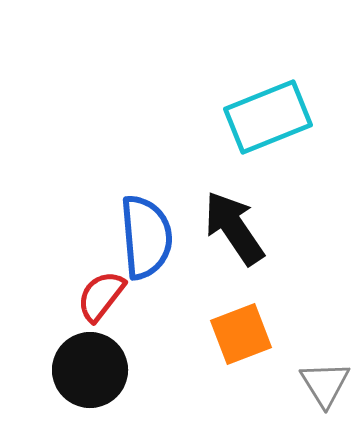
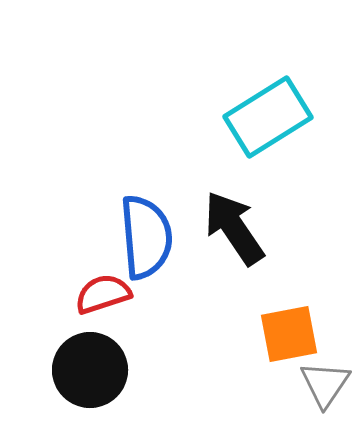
cyan rectangle: rotated 10 degrees counterclockwise
red semicircle: moved 2 px right, 2 px up; rotated 34 degrees clockwise
orange square: moved 48 px right; rotated 10 degrees clockwise
gray triangle: rotated 6 degrees clockwise
